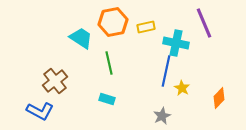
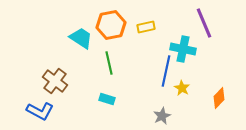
orange hexagon: moved 2 px left, 3 px down
cyan cross: moved 7 px right, 6 px down
brown cross: rotated 15 degrees counterclockwise
